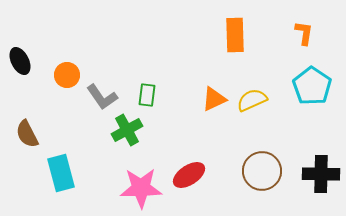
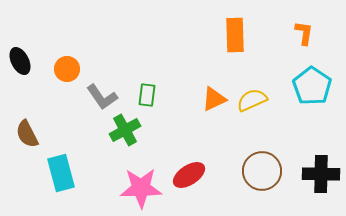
orange circle: moved 6 px up
green cross: moved 2 px left
